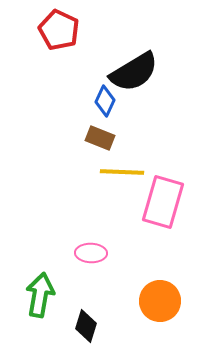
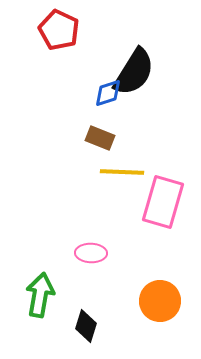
black semicircle: rotated 27 degrees counterclockwise
blue diamond: moved 3 px right, 8 px up; rotated 48 degrees clockwise
